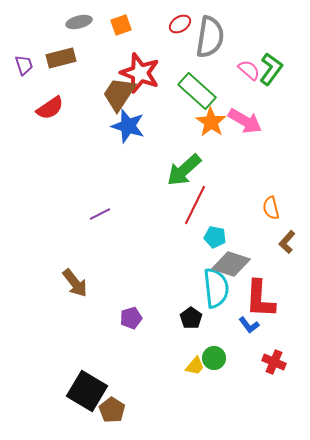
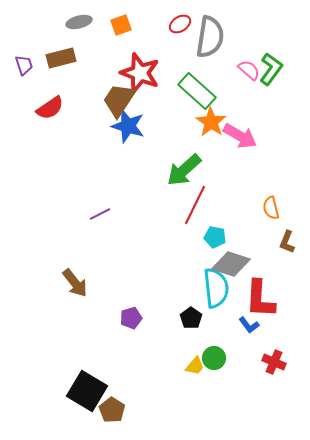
brown trapezoid: moved 6 px down
pink arrow: moved 5 px left, 15 px down
brown L-shape: rotated 20 degrees counterclockwise
